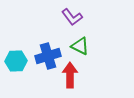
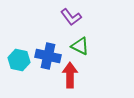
purple L-shape: moved 1 px left
blue cross: rotated 30 degrees clockwise
cyan hexagon: moved 3 px right, 1 px up; rotated 15 degrees clockwise
